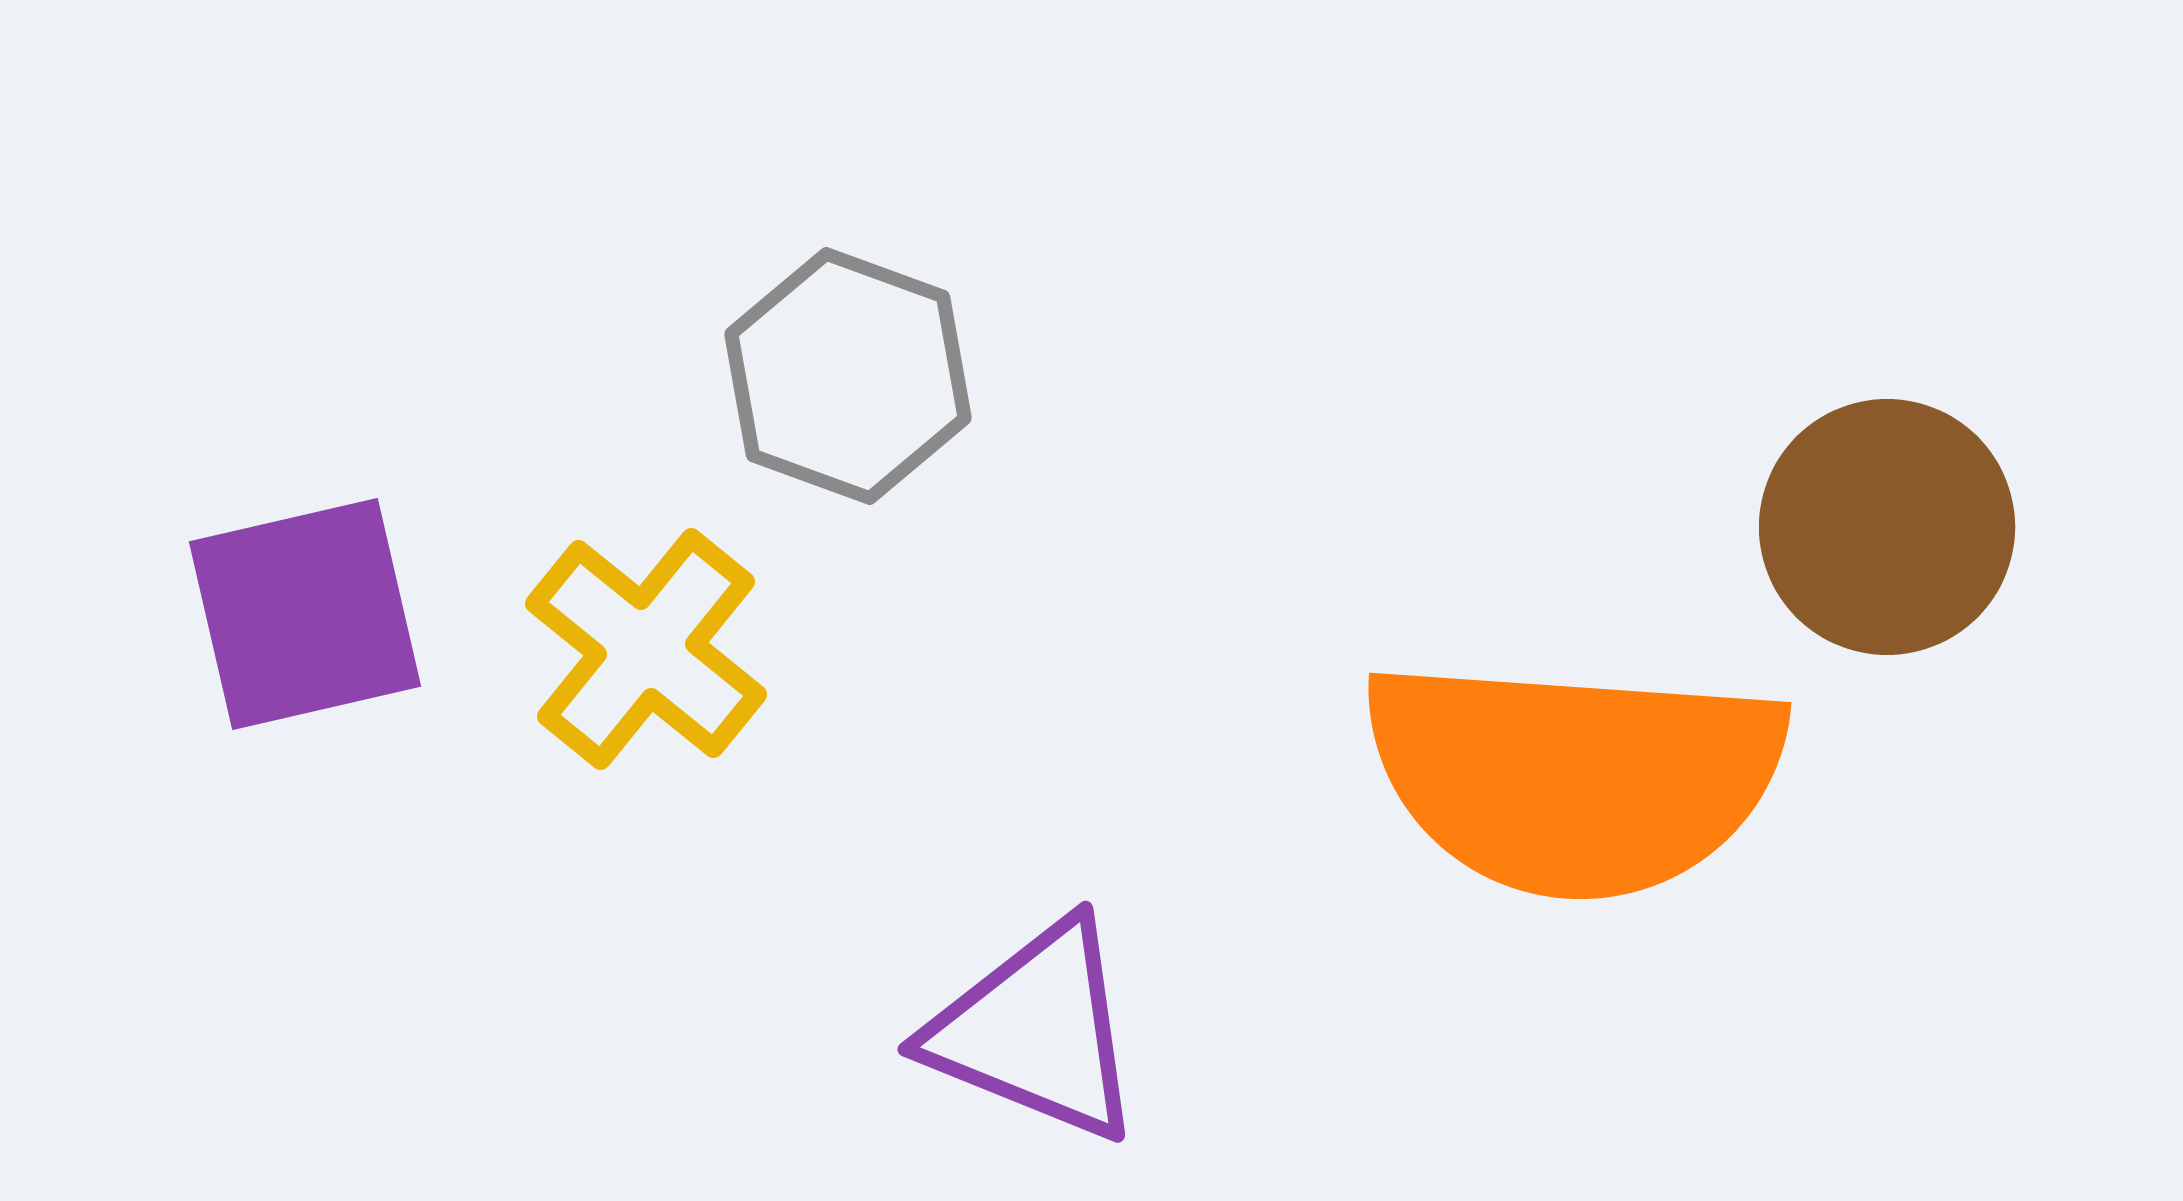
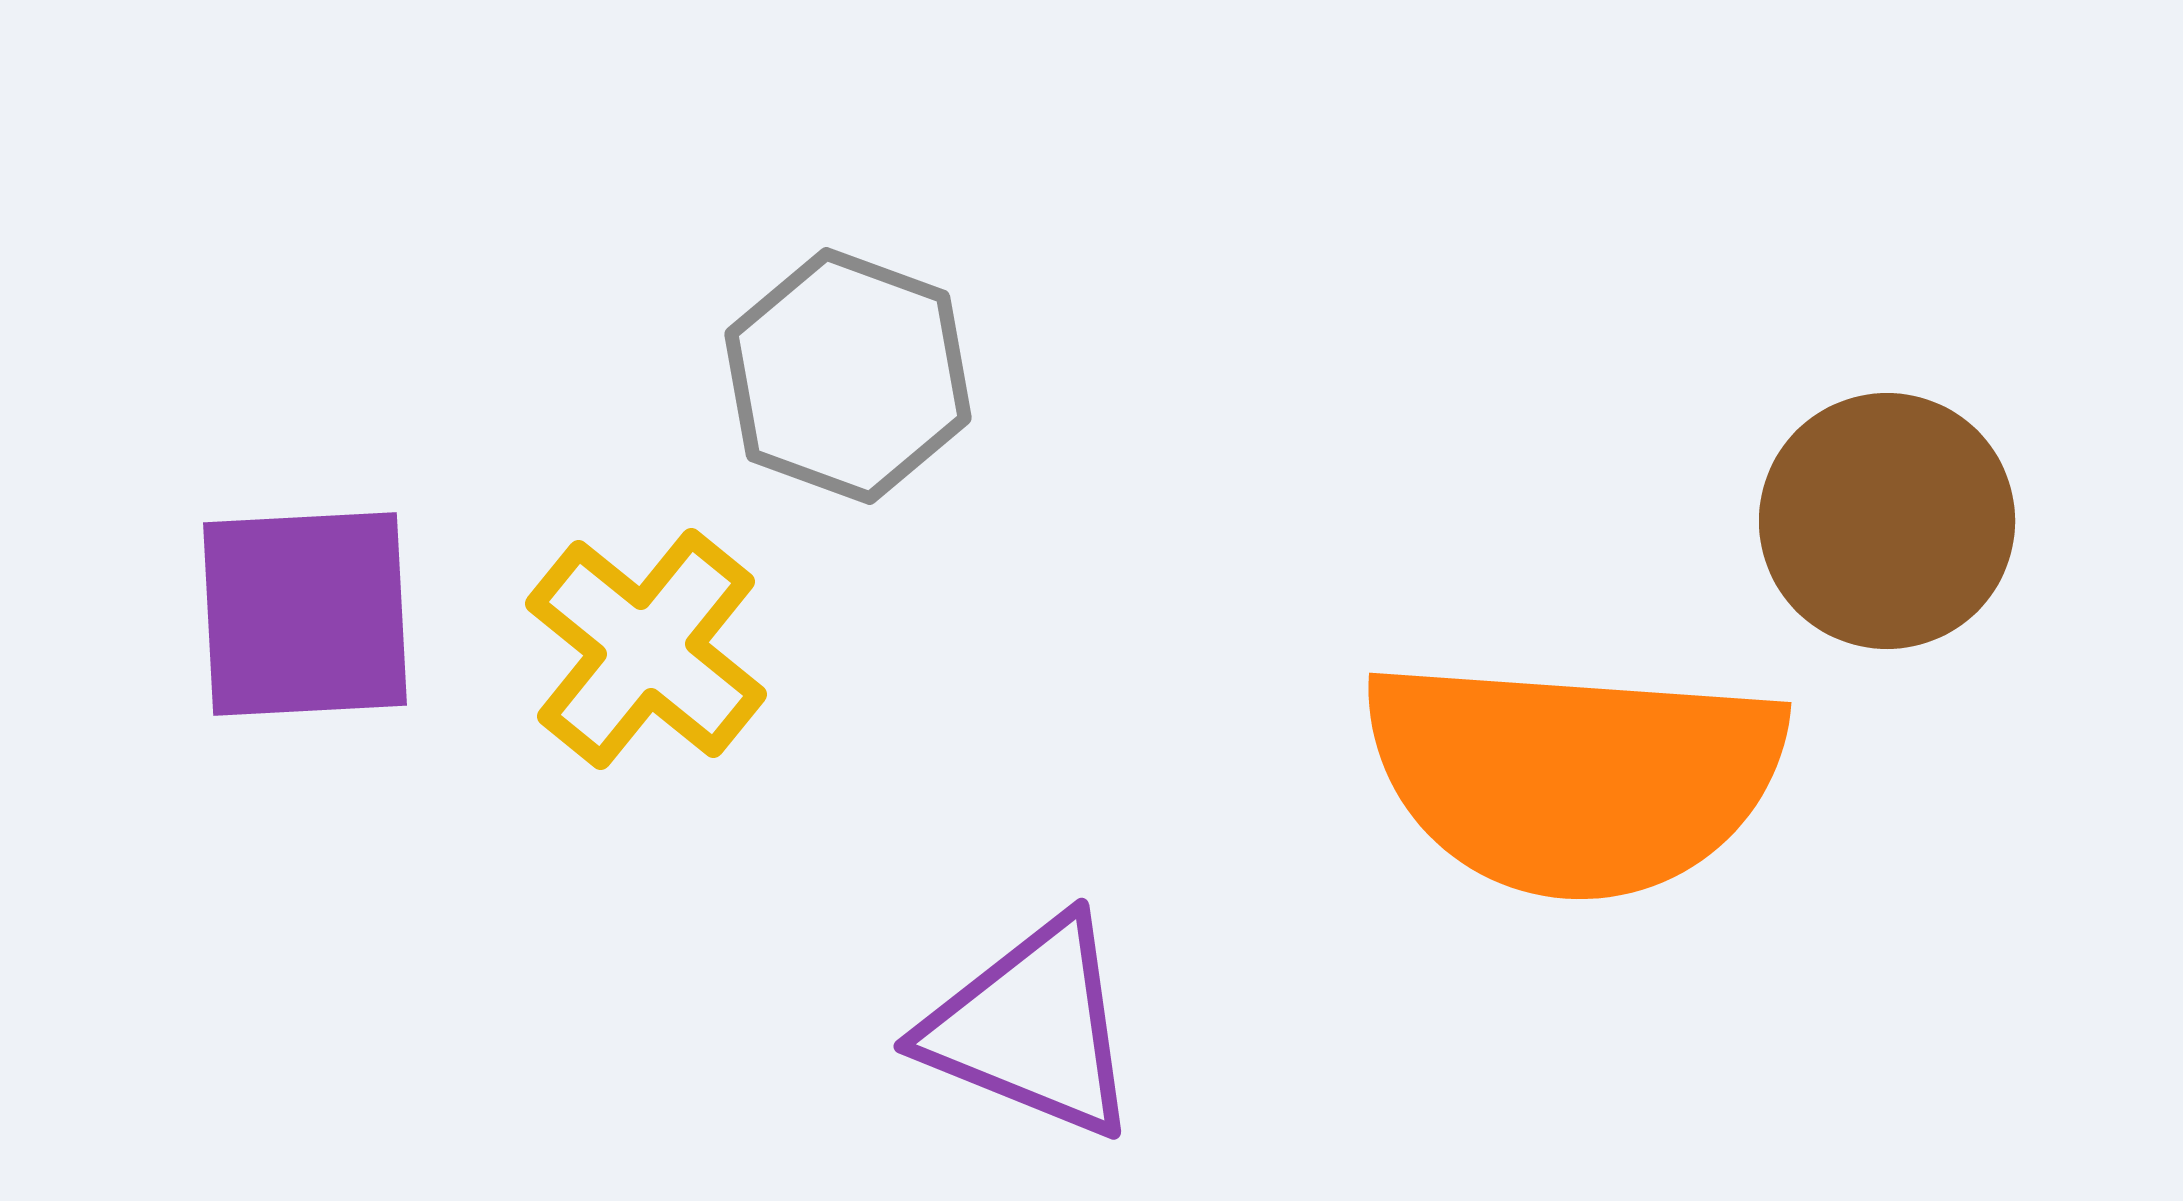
brown circle: moved 6 px up
purple square: rotated 10 degrees clockwise
purple triangle: moved 4 px left, 3 px up
